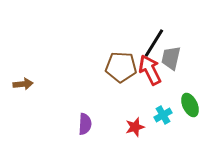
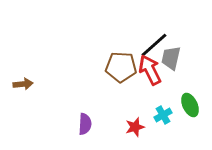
black line: moved 2 px down; rotated 16 degrees clockwise
